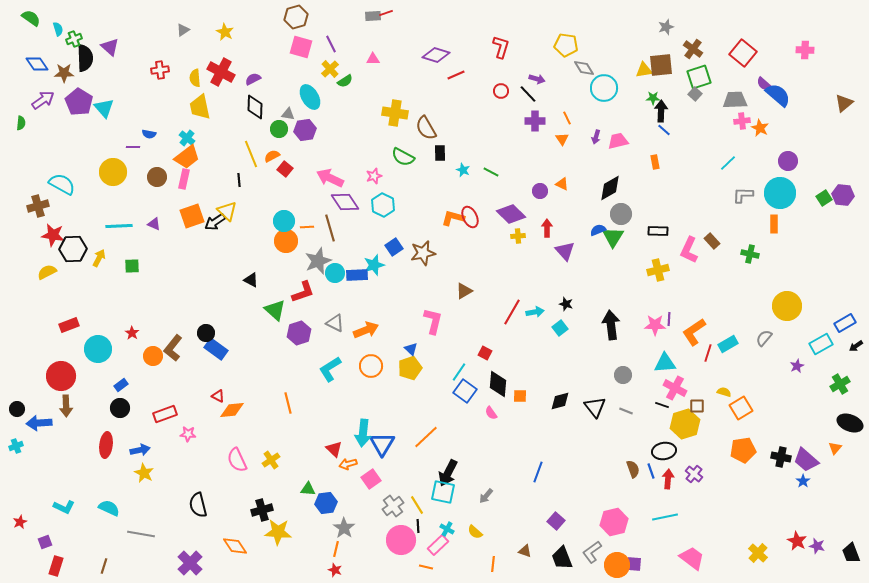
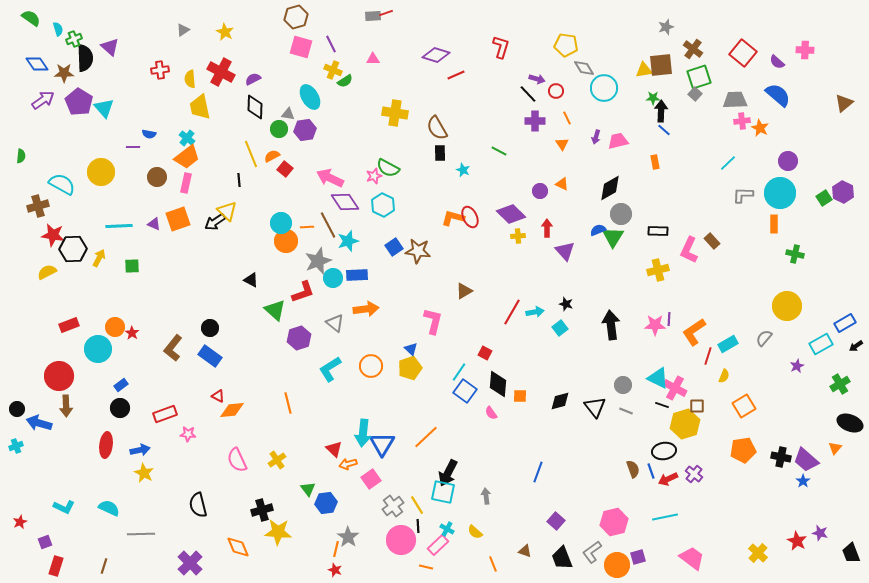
yellow cross at (330, 69): moved 3 px right, 1 px down; rotated 24 degrees counterclockwise
yellow semicircle at (195, 78): moved 5 px left, 1 px down
purple semicircle at (764, 84): moved 13 px right, 22 px up
red circle at (501, 91): moved 55 px right
green semicircle at (21, 123): moved 33 px down
brown semicircle at (426, 128): moved 11 px right
orange triangle at (562, 139): moved 5 px down
green semicircle at (403, 157): moved 15 px left, 11 px down
yellow circle at (113, 172): moved 12 px left
green line at (491, 172): moved 8 px right, 21 px up
pink rectangle at (184, 179): moved 2 px right, 4 px down
purple hexagon at (843, 195): moved 3 px up; rotated 20 degrees clockwise
orange square at (192, 216): moved 14 px left, 3 px down
cyan circle at (284, 221): moved 3 px left, 2 px down
brown line at (330, 228): moved 2 px left, 3 px up; rotated 12 degrees counterclockwise
brown star at (423, 253): moved 5 px left, 2 px up; rotated 20 degrees clockwise
green cross at (750, 254): moved 45 px right
cyan star at (374, 265): moved 26 px left, 24 px up
cyan circle at (335, 273): moved 2 px left, 5 px down
gray triangle at (335, 323): rotated 12 degrees clockwise
orange arrow at (366, 330): moved 21 px up; rotated 15 degrees clockwise
black circle at (206, 333): moved 4 px right, 5 px up
purple hexagon at (299, 333): moved 5 px down
blue rectangle at (216, 349): moved 6 px left, 7 px down
red line at (708, 353): moved 3 px down
orange circle at (153, 356): moved 38 px left, 29 px up
cyan triangle at (665, 363): moved 7 px left, 15 px down; rotated 30 degrees clockwise
gray circle at (623, 375): moved 10 px down
red circle at (61, 376): moved 2 px left
yellow semicircle at (724, 392): moved 16 px up; rotated 96 degrees clockwise
orange square at (741, 408): moved 3 px right, 2 px up
blue arrow at (39, 423): rotated 20 degrees clockwise
yellow cross at (271, 460): moved 6 px right
red arrow at (668, 479): rotated 120 degrees counterclockwise
green triangle at (308, 489): rotated 49 degrees clockwise
gray arrow at (486, 496): rotated 133 degrees clockwise
gray star at (344, 528): moved 4 px right, 9 px down
gray line at (141, 534): rotated 12 degrees counterclockwise
orange diamond at (235, 546): moved 3 px right, 1 px down; rotated 10 degrees clockwise
purple star at (817, 546): moved 3 px right, 13 px up
orange line at (493, 564): rotated 28 degrees counterclockwise
purple square at (634, 564): moved 4 px right, 7 px up; rotated 21 degrees counterclockwise
